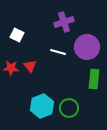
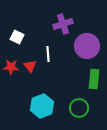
purple cross: moved 1 px left, 2 px down
white square: moved 2 px down
purple circle: moved 1 px up
white line: moved 10 px left, 2 px down; rotated 70 degrees clockwise
red star: moved 1 px up
green circle: moved 10 px right
